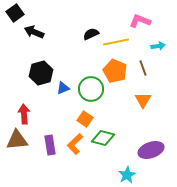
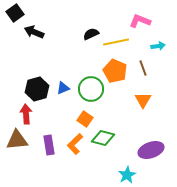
black hexagon: moved 4 px left, 16 px down
red arrow: moved 2 px right
purple rectangle: moved 1 px left
